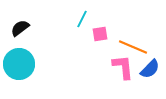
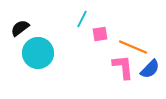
cyan circle: moved 19 px right, 11 px up
